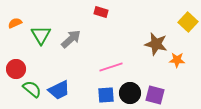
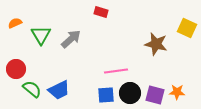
yellow square: moved 1 px left, 6 px down; rotated 18 degrees counterclockwise
orange star: moved 32 px down
pink line: moved 5 px right, 4 px down; rotated 10 degrees clockwise
